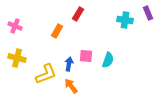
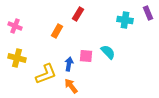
cyan semicircle: moved 8 px up; rotated 63 degrees counterclockwise
